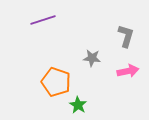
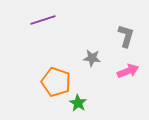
pink arrow: rotated 10 degrees counterclockwise
green star: moved 2 px up
